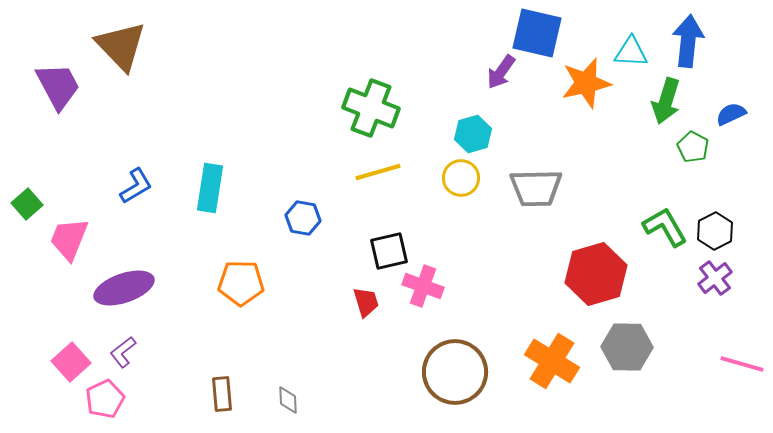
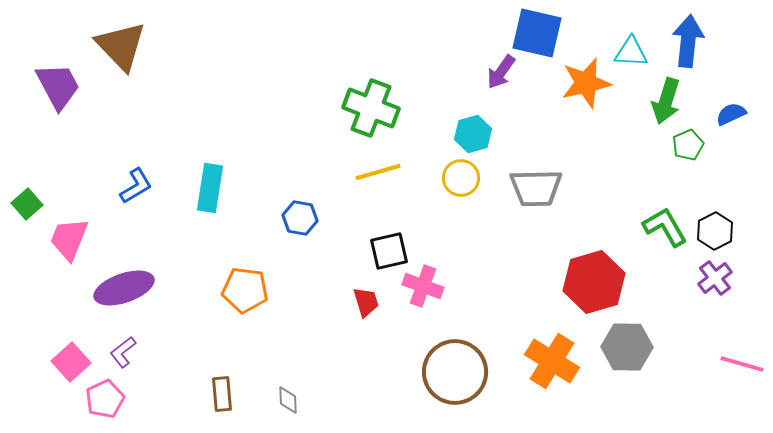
green pentagon: moved 5 px left, 2 px up; rotated 20 degrees clockwise
blue hexagon: moved 3 px left
red hexagon: moved 2 px left, 8 px down
orange pentagon: moved 4 px right, 7 px down; rotated 6 degrees clockwise
